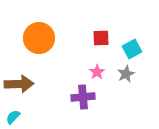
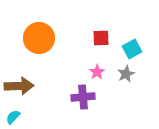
brown arrow: moved 2 px down
